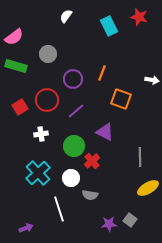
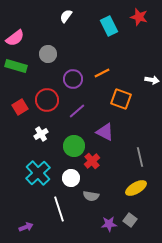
pink semicircle: moved 1 px right, 1 px down
orange line: rotated 42 degrees clockwise
purple line: moved 1 px right
white cross: rotated 24 degrees counterclockwise
gray line: rotated 12 degrees counterclockwise
yellow ellipse: moved 12 px left
gray semicircle: moved 1 px right, 1 px down
purple arrow: moved 1 px up
